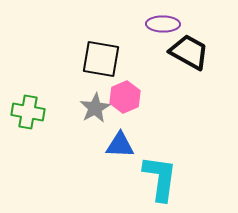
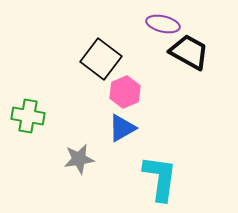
purple ellipse: rotated 12 degrees clockwise
black square: rotated 27 degrees clockwise
pink hexagon: moved 5 px up
gray star: moved 16 px left, 51 px down; rotated 20 degrees clockwise
green cross: moved 4 px down
blue triangle: moved 2 px right, 17 px up; rotated 32 degrees counterclockwise
